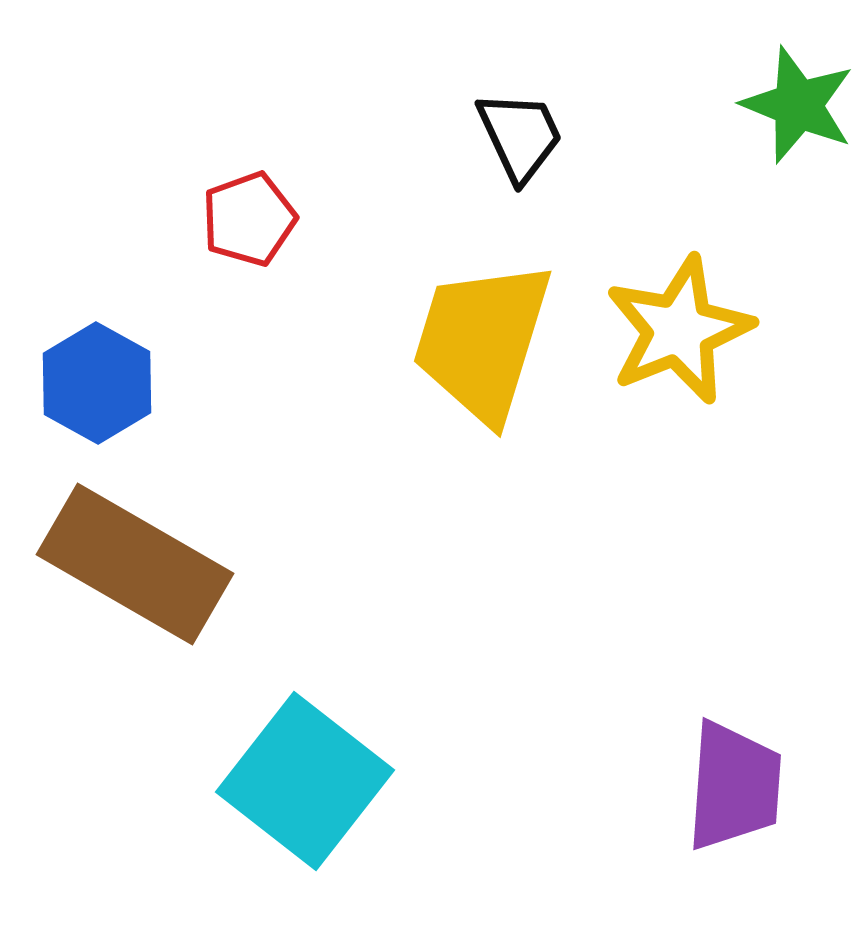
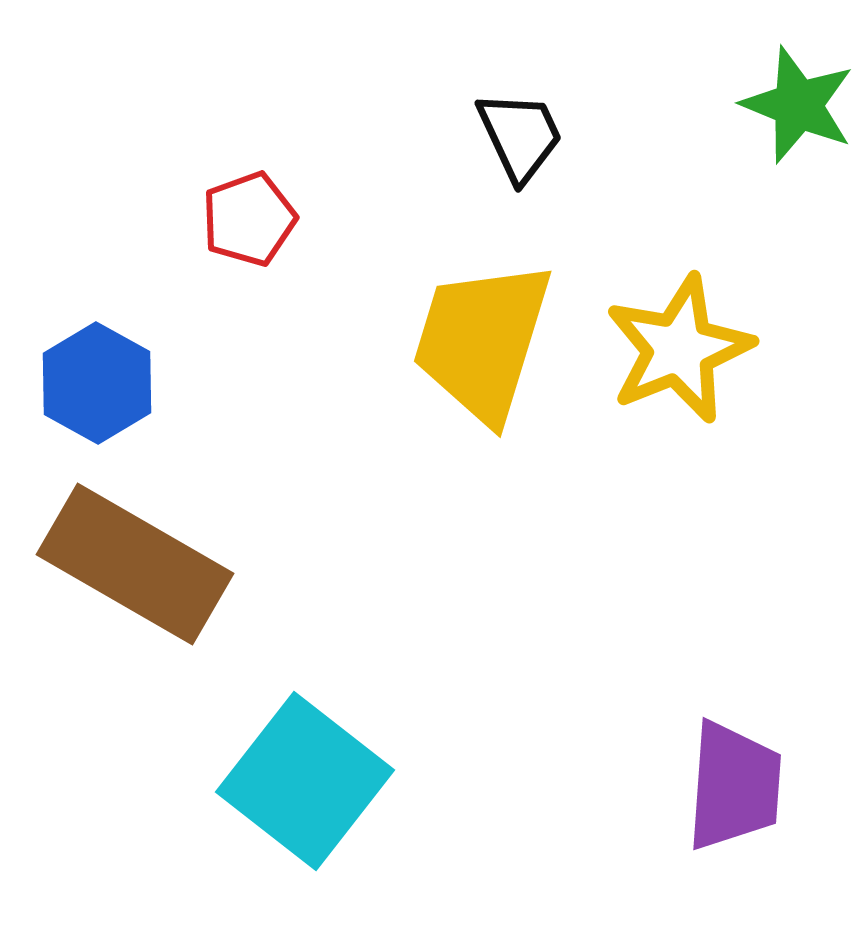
yellow star: moved 19 px down
